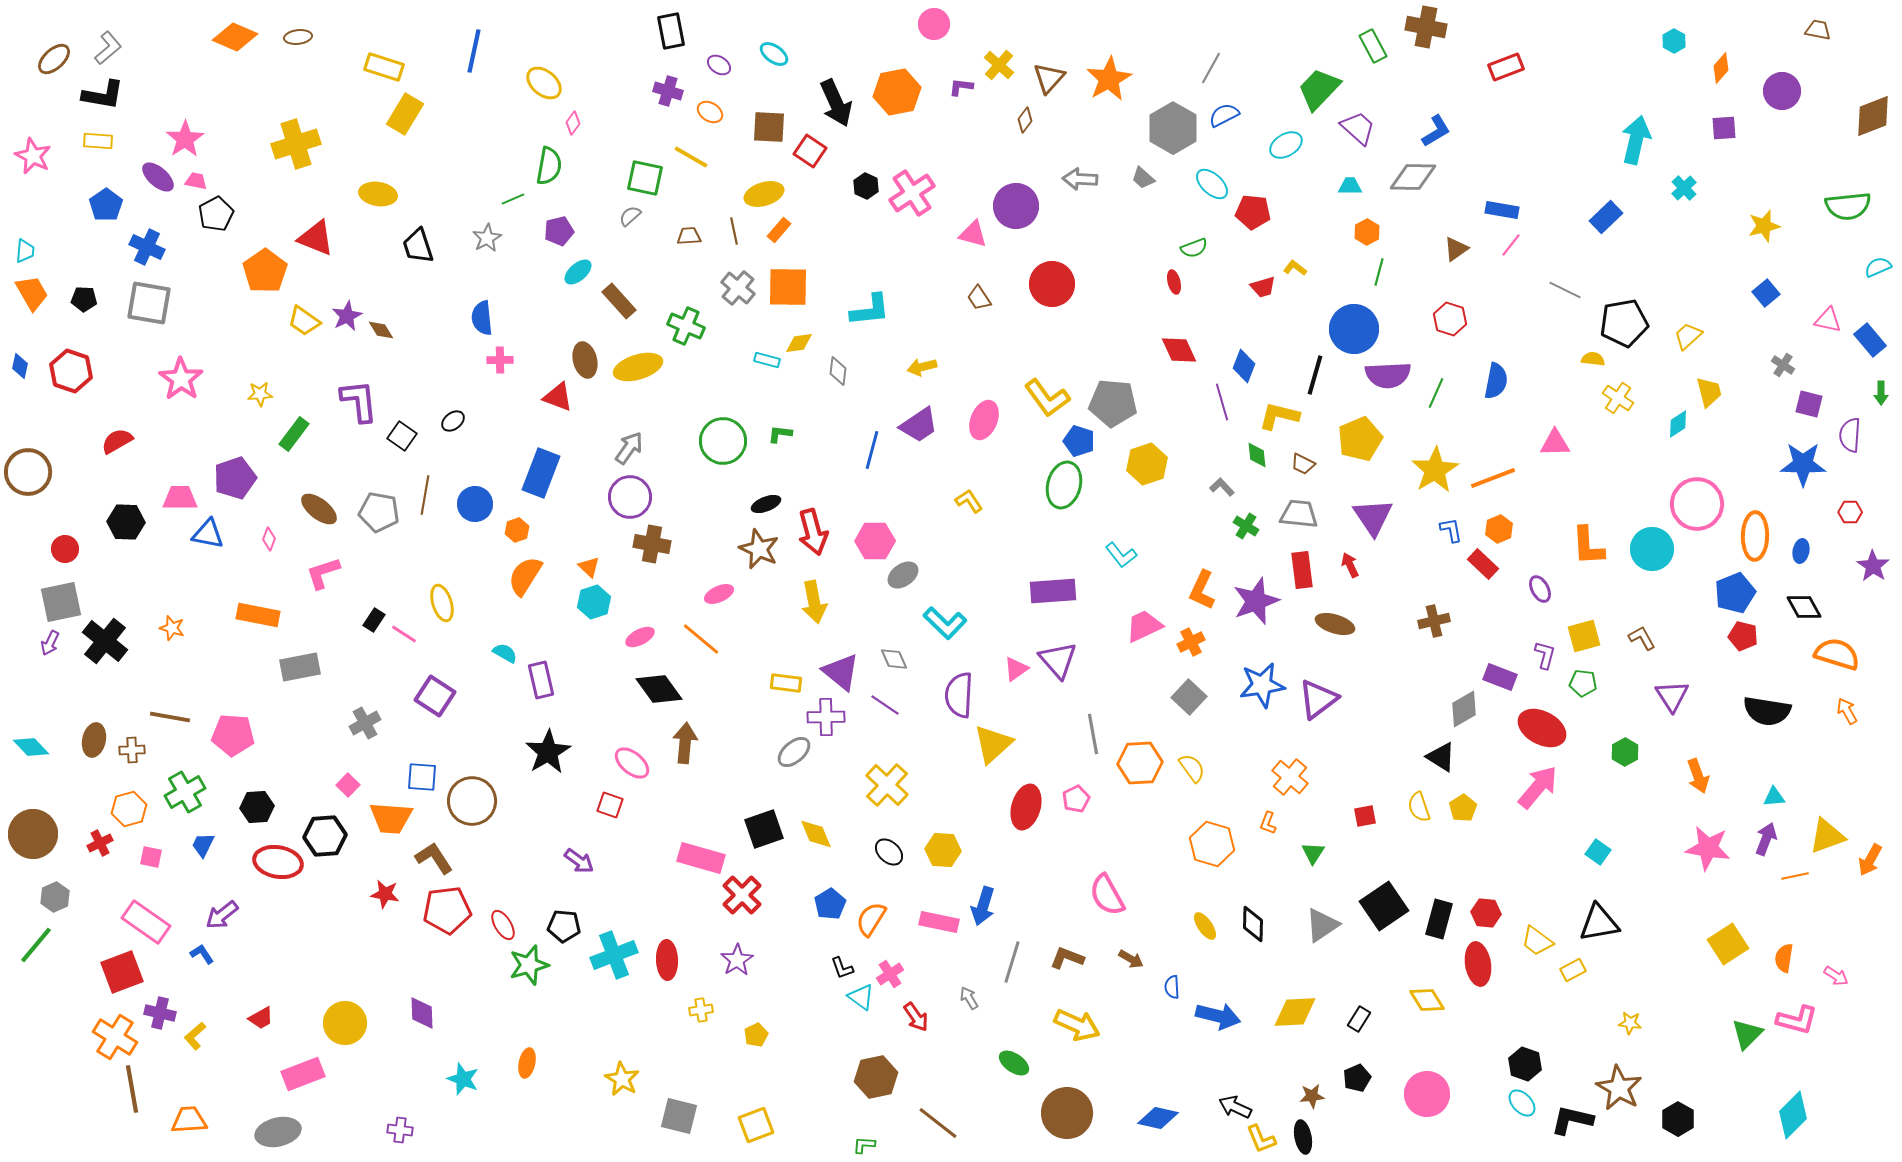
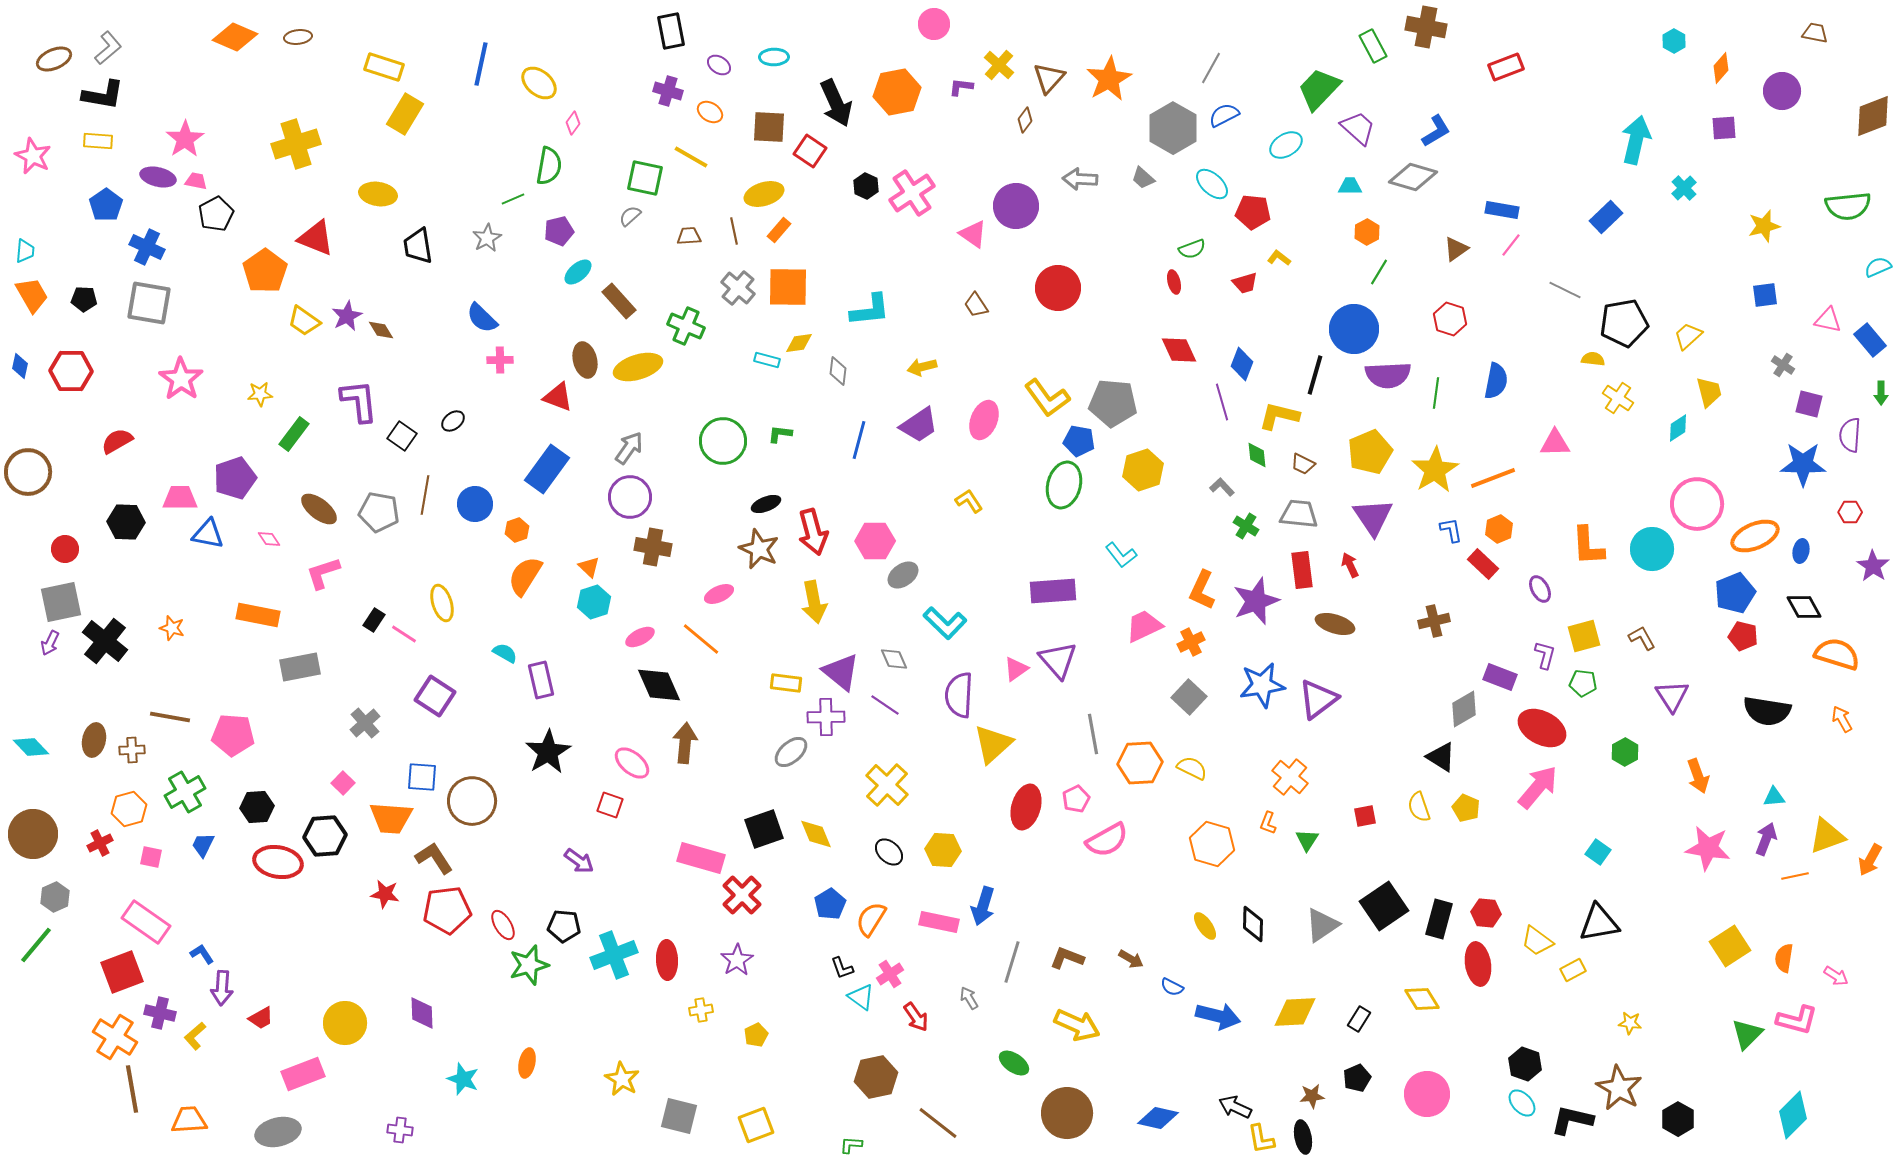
brown trapezoid at (1818, 30): moved 3 px left, 3 px down
blue line at (474, 51): moved 7 px right, 13 px down
cyan ellipse at (774, 54): moved 3 px down; rotated 36 degrees counterclockwise
brown ellipse at (54, 59): rotated 20 degrees clockwise
yellow ellipse at (544, 83): moved 5 px left
purple ellipse at (158, 177): rotated 28 degrees counterclockwise
gray diamond at (1413, 177): rotated 15 degrees clockwise
pink triangle at (973, 234): rotated 20 degrees clockwise
black trapezoid at (418, 246): rotated 9 degrees clockwise
green semicircle at (1194, 248): moved 2 px left, 1 px down
yellow L-shape at (1295, 268): moved 16 px left, 10 px up
green line at (1379, 272): rotated 16 degrees clockwise
red circle at (1052, 284): moved 6 px right, 4 px down
red trapezoid at (1263, 287): moved 18 px left, 4 px up
orange trapezoid at (32, 293): moved 2 px down
blue square at (1766, 293): moved 1 px left, 2 px down; rotated 32 degrees clockwise
brown trapezoid at (979, 298): moved 3 px left, 7 px down
blue semicircle at (482, 318): rotated 40 degrees counterclockwise
blue diamond at (1244, 366): moved 2 px left, 2 px up
red hexagon at (71, 371): rotated 18 degrees counterclockwise
green line at (1436, 393): rotated 16 degrees counterclockwise
cyan diamond at (1678, 424): moved 4 px down
yellow pentagon at (1360, 439): moved 10 px right, 13 px down
blue pentagon at (1079, 441): rotated 8 degrees counterclockwise
blue line at (872, 450): moved 13 px left, 10 px up
yellow hexagon at (1147, 464): moved 4 px left, 6 px down
blue rectangle at (541, 473): moved 6 px right, 4 px up; rotated 15 degrees clockwise
orange ellipse at (1755, 536): rotated 66 degrees clockwise
pink diamond at (269, 539): rotated 55 degrees counterclockwise
brown cross at (652, 544): moved 1 px right, 3 px down
black diamond at (659, 689): moved 4 px up; rotated 12 degrees clockwise
orange arrow at (1847, 711): moved 5 px left, 8 px down
gray cross at (365, 723): rotated 12 degrees counterclockwise
gray ellipse at (794, 752): moved 3 px left
yellow semicircle at (1192, 768): rotated 28 degrees counterclockwise
pink square at (348, 785): moved 5 px left, 2 px up
yellow pentagon at (1463, 808): moved 3 px right; rotated 16 degrees counterclockwise
green triangle at (1313, 853): moved 6 px left, 13 px up
pink semicircle at (1107, 895): moved 55 px up; rotated 90 degrees counterclockwise
purple arrow at (222, 915): moved 73 px down; rotated 48 degrees counterclockwise
yellow square at (1728, 944): moved 2 px right, 2 px down
blue semicircle at (1172, 987): rotated 60 degrees counterclockwise
yellow diamond at (1427, 1000): moved 5 px left, 1 px up
yellow L-shape at (1261, 1139): rotated 12 degrees clockwise
green L-shape at (864, 1145): moved 13 px left
